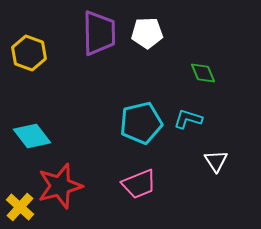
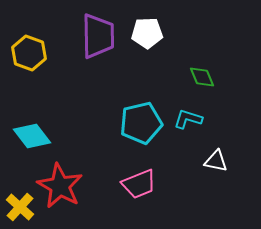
purple trapezoid: moved 1 px left, 3 px down
green diamond: moved 1 px left, 4 px down
white triangle: rotated 45 degrees counterclockwise
red star: rotated 27 degrees counterclockwise
